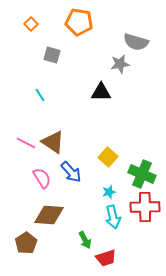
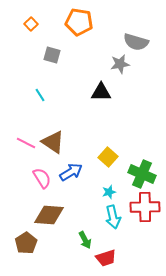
blue arrow: rotated 80 degrees counterclockwise
